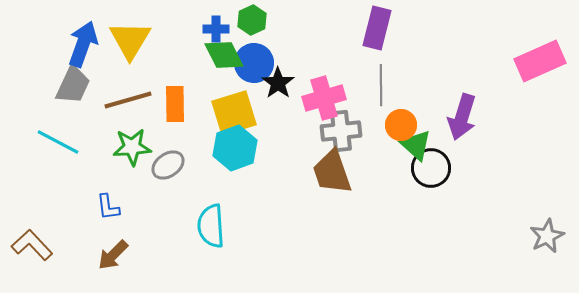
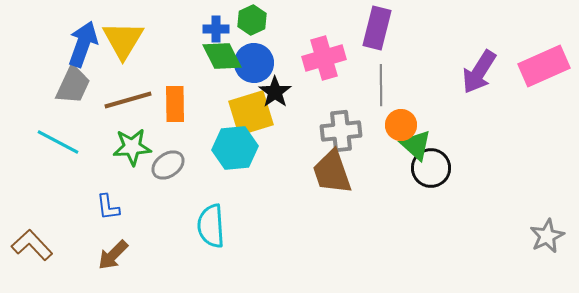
yellow triangle: moved 7 px left
green diamond: moved 2 px left, 1 px down
pink rectangle: moved 4 px right, 5 px down
black star: moved 3 px left, 9 px down
pink cross: moved 40 px up
yellow square: moved 17 px right
purple arrow: moved 17 px right, 45 px up; rotated 15 degrees clockwise
cyan hexagon: rotated 15 degrees clockwise
